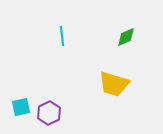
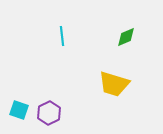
cyan square: moved 2 px left, 3 px down; rotated 30 degrees clockwise
